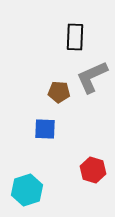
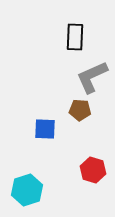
brown pentagon: moved 21 px right, 18 px down
